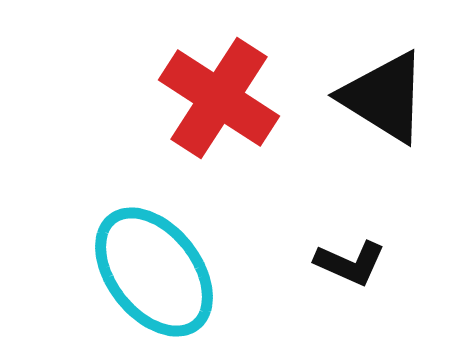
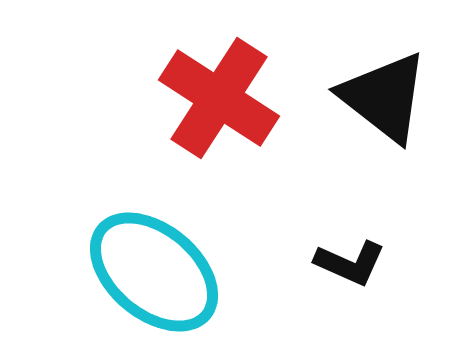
black triangle: rotated 6 degrees clockwise
cyan ellipse: rotated 12 degrees counterclockwise
